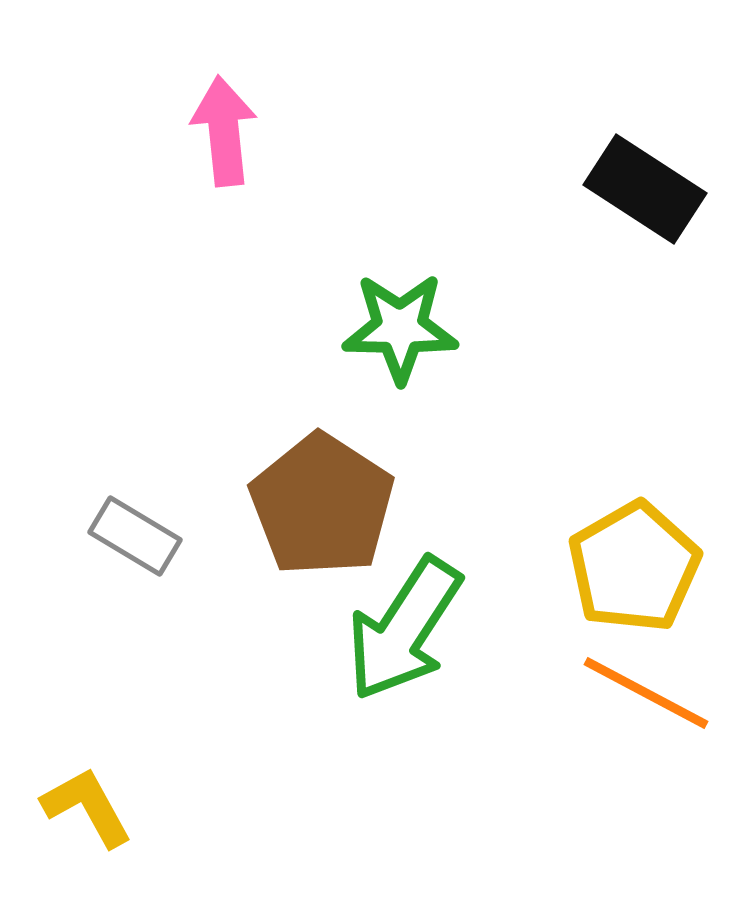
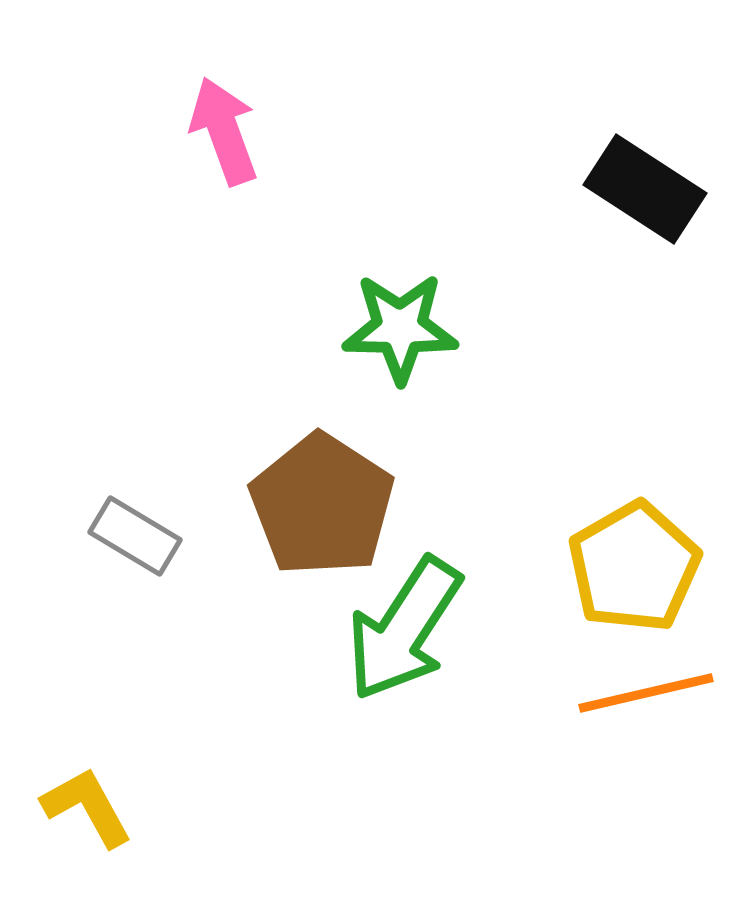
pink arrow: rotated 14 degrees counterclockwise
orange line: rotated 41 degrees counterclockwise
